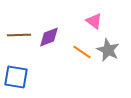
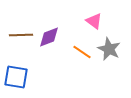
brown line: moved 2 px right
gray star: moved 1 px right, 1 px up
